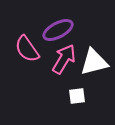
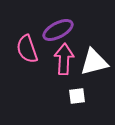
pink semicircle: rotated 16 degrees clockwise
pink arrow: rotated 28 degrees counterclockwise
